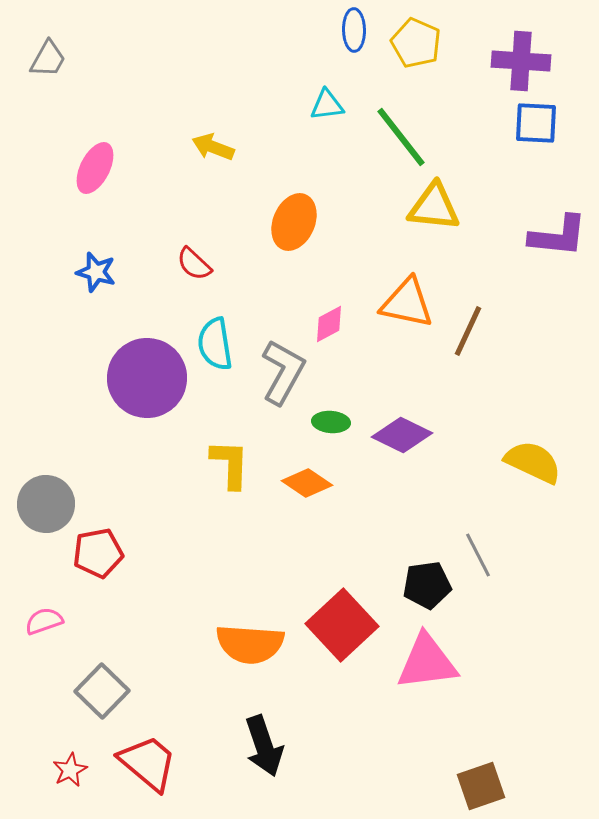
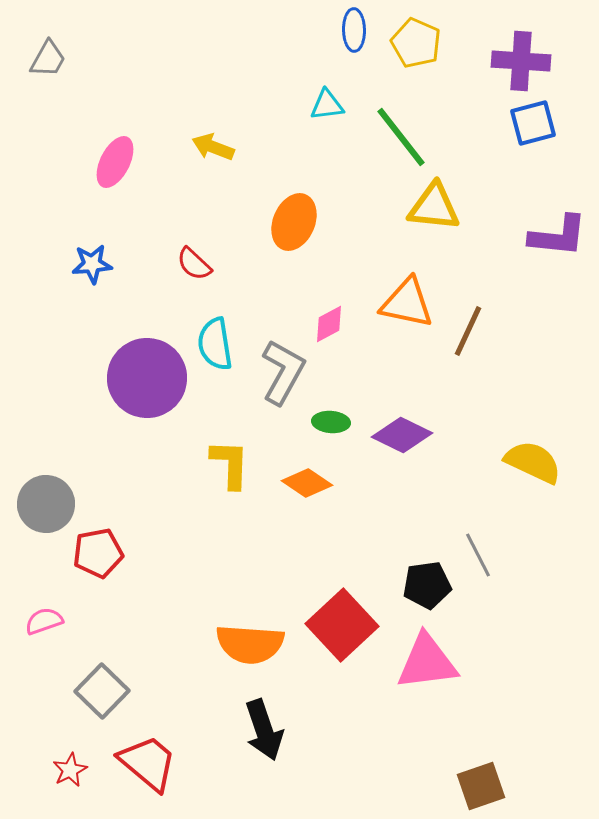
blue square: moved 3 px left; rotated 18 degrees counterclockwise
pink ellipse: moved 20 px right, 6 px up
blue star: moved 4 px left, 8 px up; rotated 21 degrees counterclockwise
black arrow: moved 16 px up
